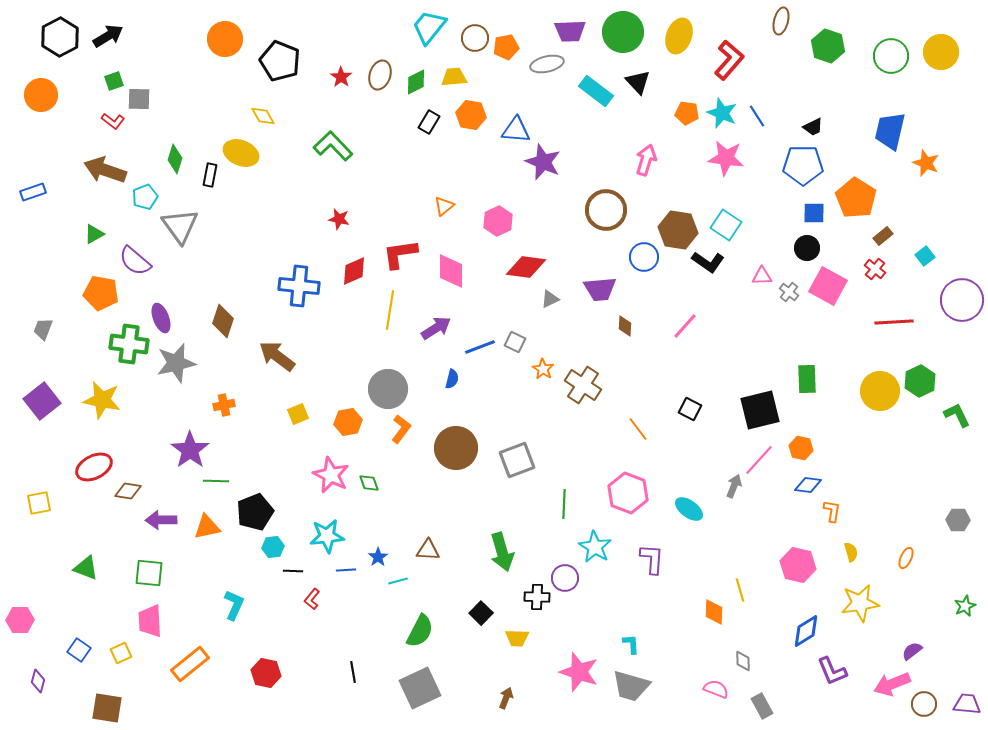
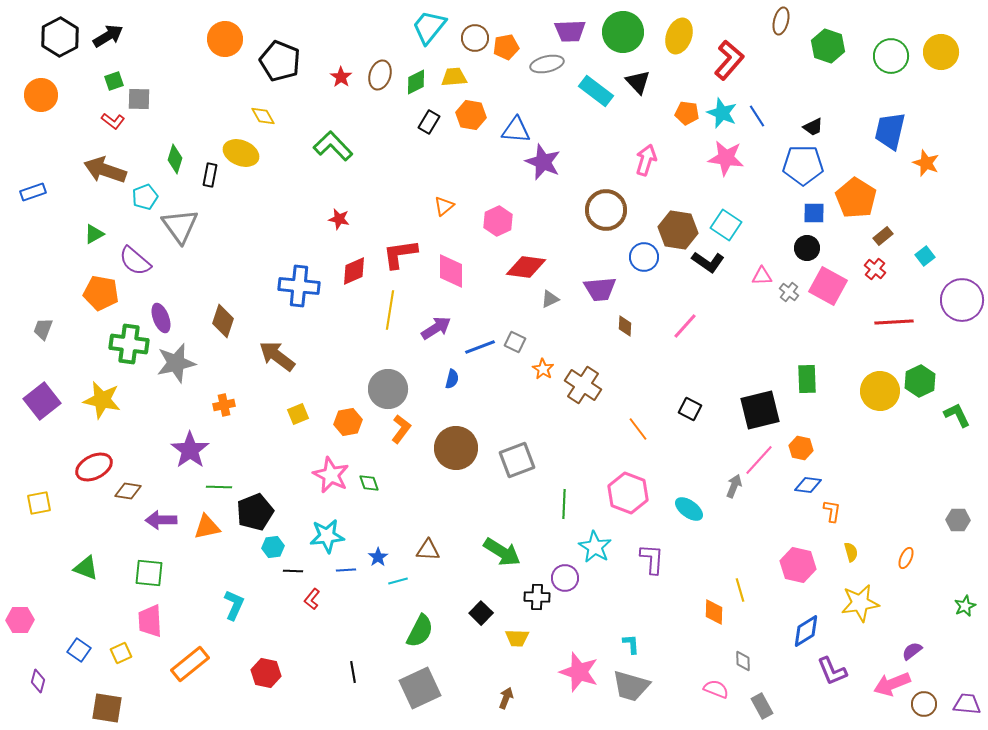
green line at (216, 481): moved 3 px right, 6 px down
green arrow at (502, 552): rotated 42 degrees counterclockwise
